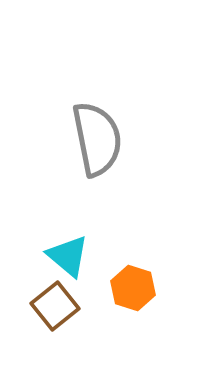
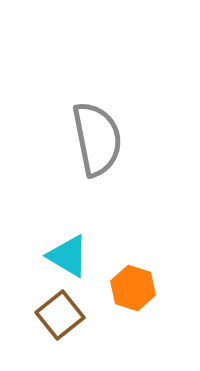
cyan triangle: rotated 9 degrees counterclockwise
brown square: moved 5 px right, 9 px down
